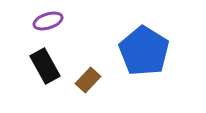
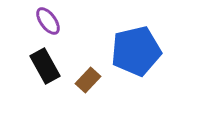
purple ellipse: rotated 72 degrees clockwise
blue pentagon: moved 8 px left; rotated 27 degrees clockwise
